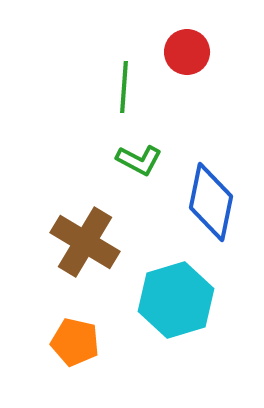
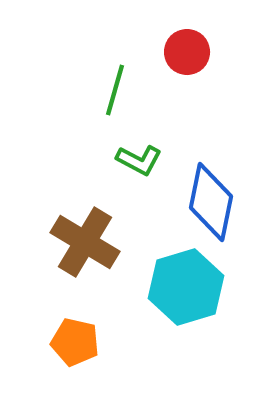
green line: moved 9 px left, 3 px down; rotated 12 degrees clockwise
cyan hexagon: moved 10 px right, 13 px up
